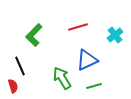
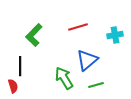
cyan cross: rotated 28 degrees clockwise
blue triangle: rotated 15 degrees counterclockwise
black line: rotated 24 degrees clockwise
green arrow: moved 2 px right
green line: moved 2 px right, 1 px up
